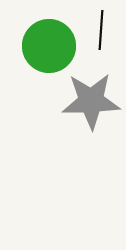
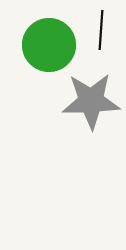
green circle: moved 1 px up
